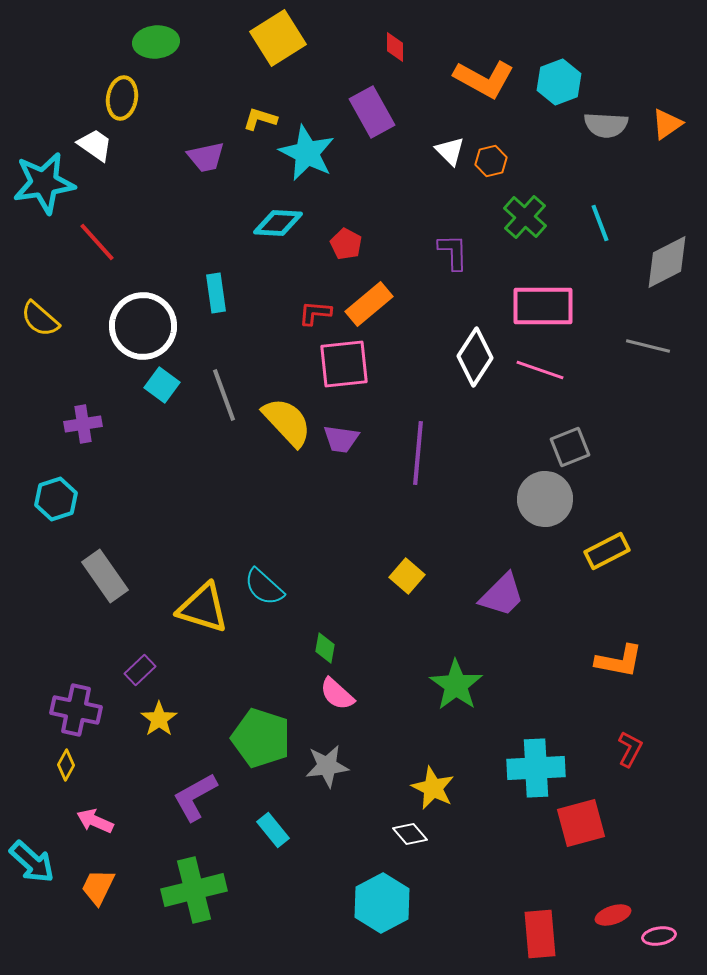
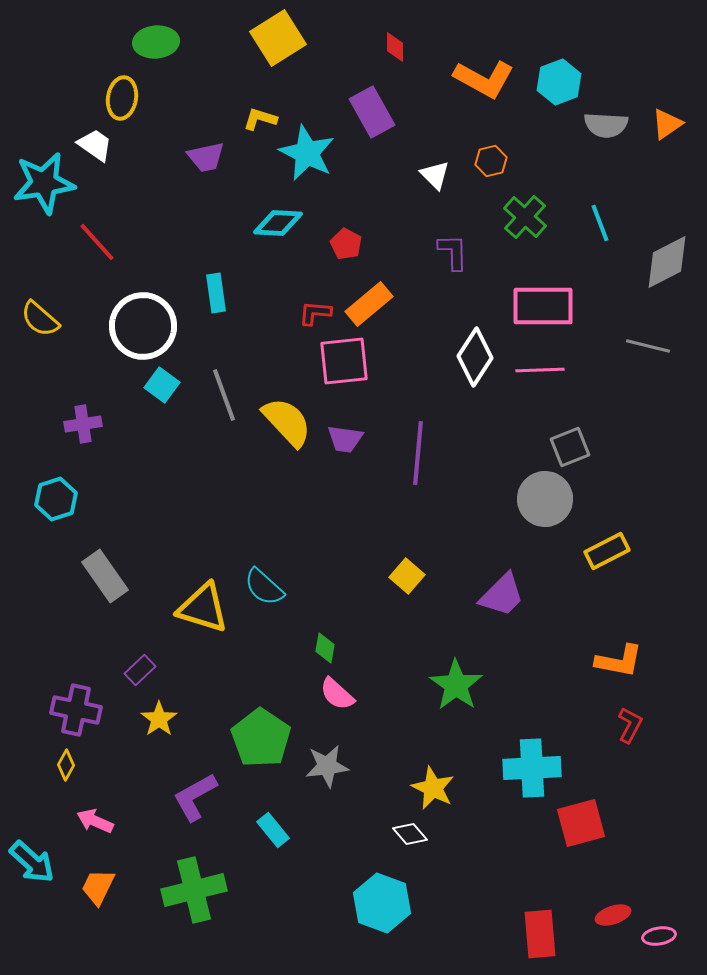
white triangle at (450, 151): moved 15 px left, 24 px down
pink square at (344, 364): moved 3 px up
pink line at (540, 370): rotated 21 degrees counterclockwise
purple trapezoid at (341, 439): moved 4 px right
green pentagon at (261, 738): rotated 16 degrees clockwise
red L-shape at (630, 749): moved 24 px up
cyan cross at (536, 768): moved 4 px left
cyan hexagon at (382, 903): rotated 12 degrees counterclockwise
